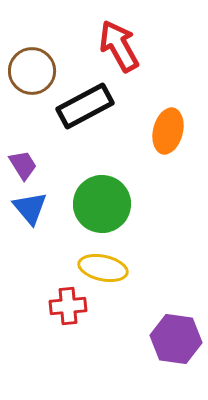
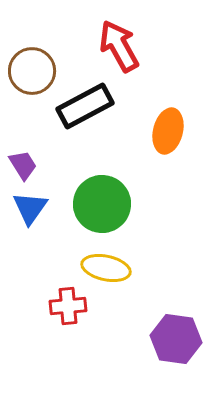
blue triangle: rotated 15 degrees clockwise
yellow ellipse: moved 3 px right
